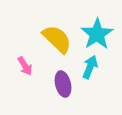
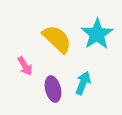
cyan arrow: moved 7 px left, 16 px down
purple ellipse: moved 10 px left, 5 px down
